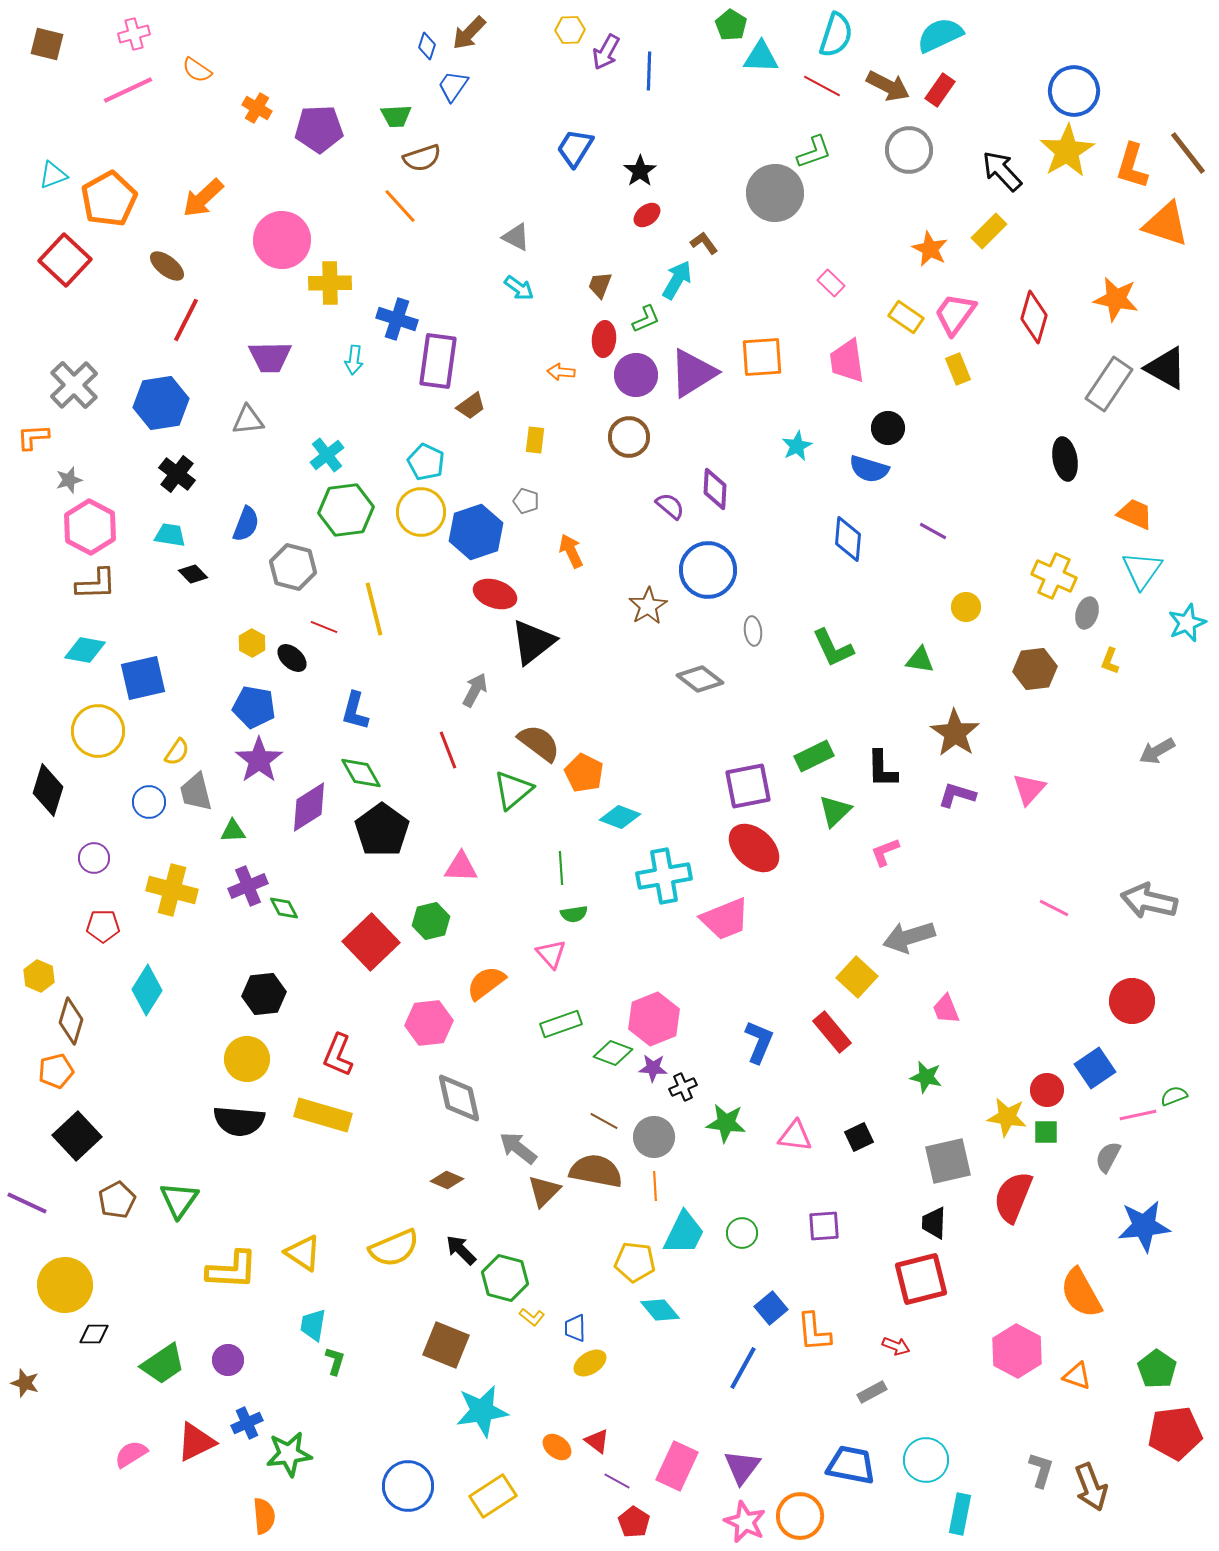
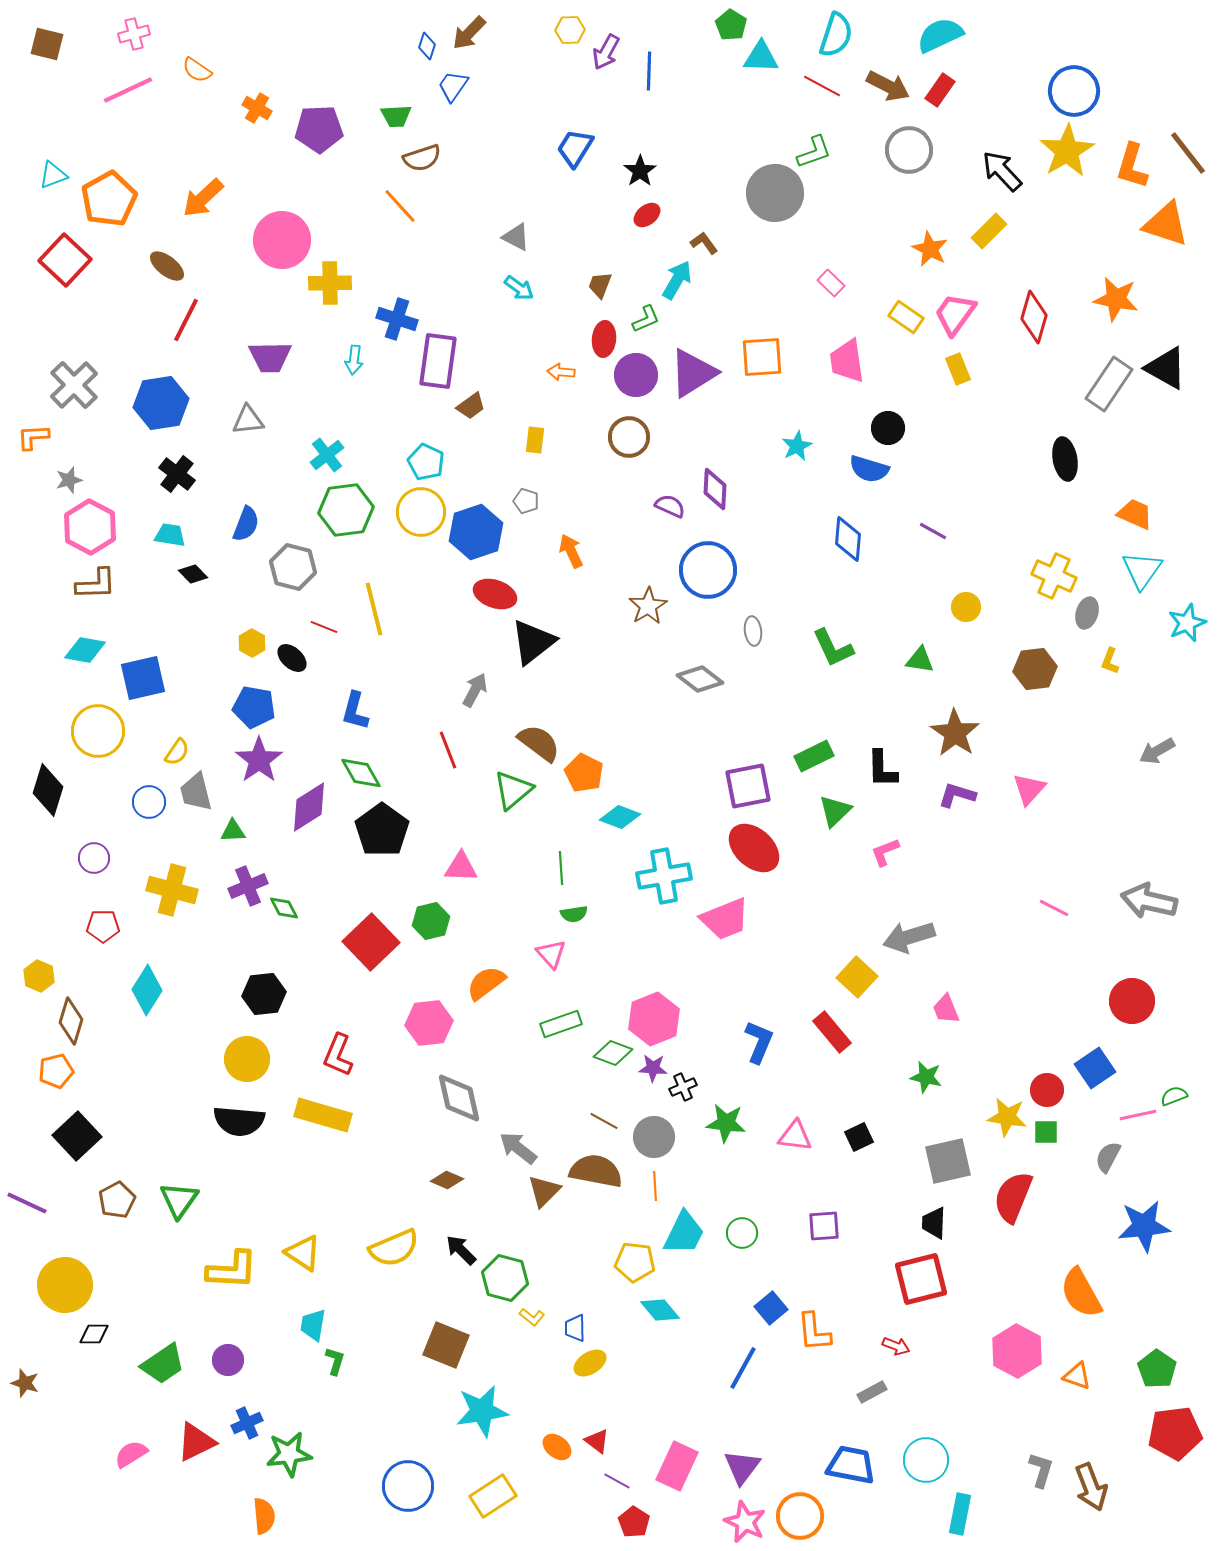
purple semicircle at (670, 506): rotated 16 degrees counterclockwise
